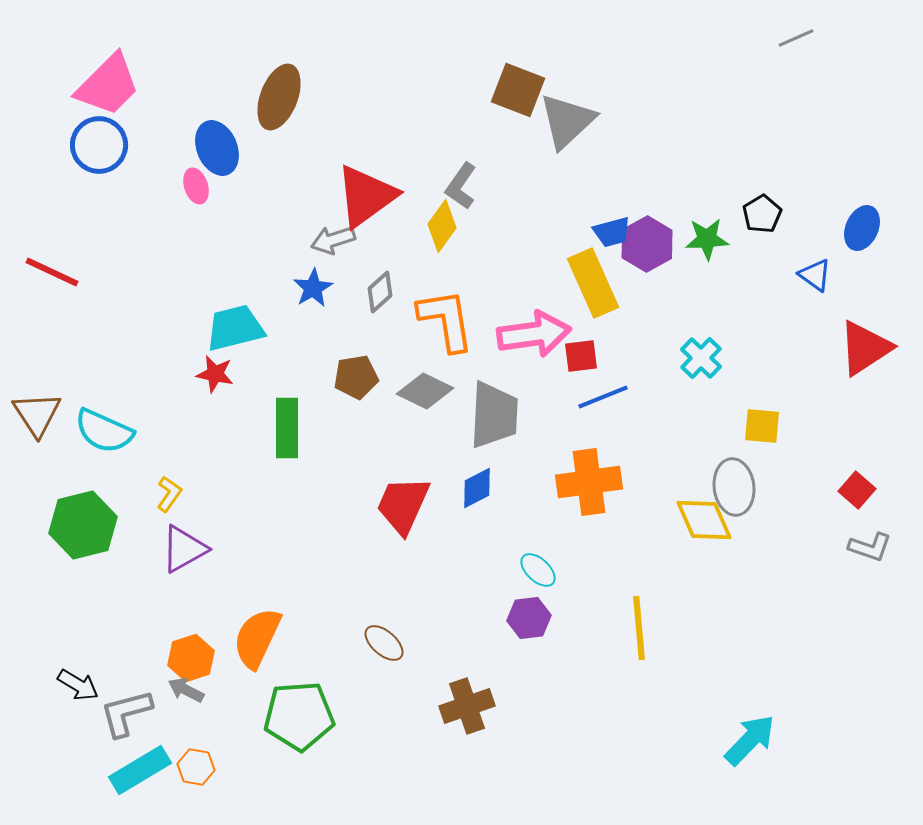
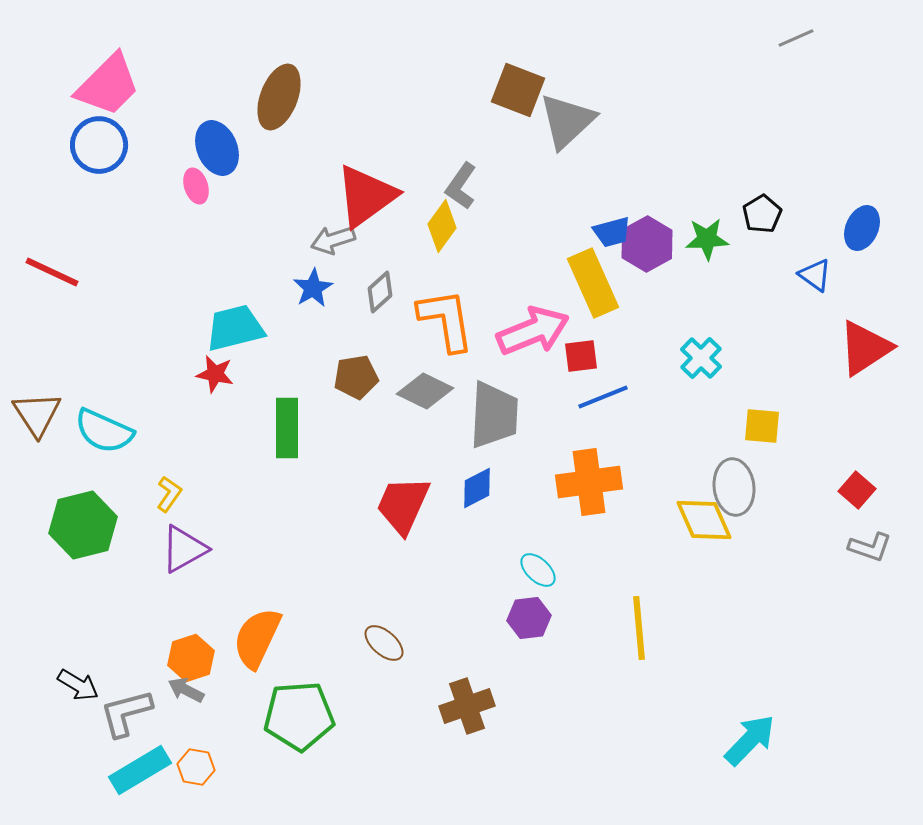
pink arrow at (534, 334): moved 1 px left, 3 px up; rotated 14 degrees counterclockwise
